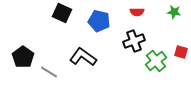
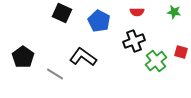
blue pentagon: rotated 15 degrees clockwise
gray line: moved 6 px right, 2 px down
